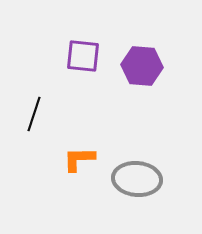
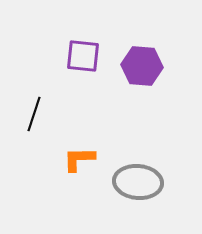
gray ellipse: moved 1 px right, 3 px down
